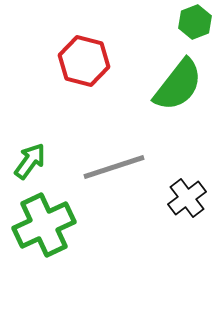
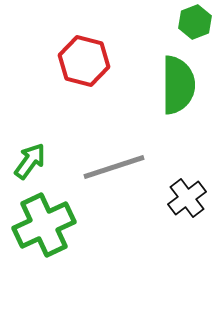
green semicircle: rotated 38 degrees counterclockwise
